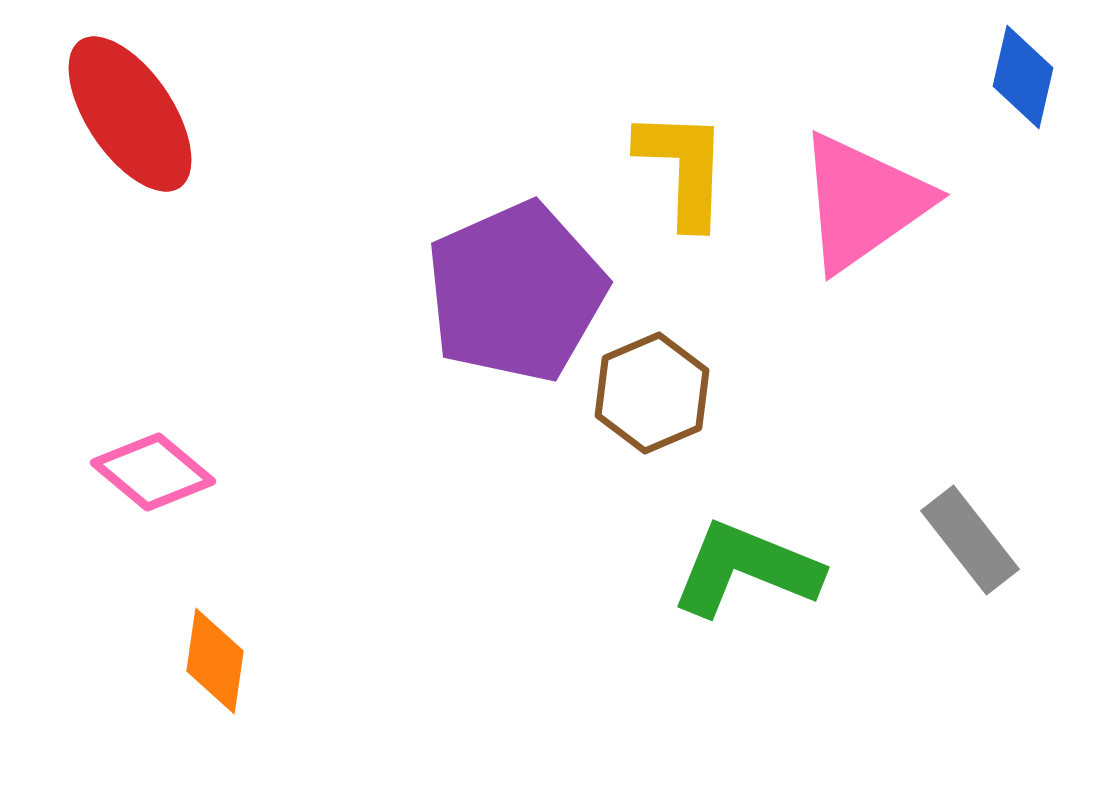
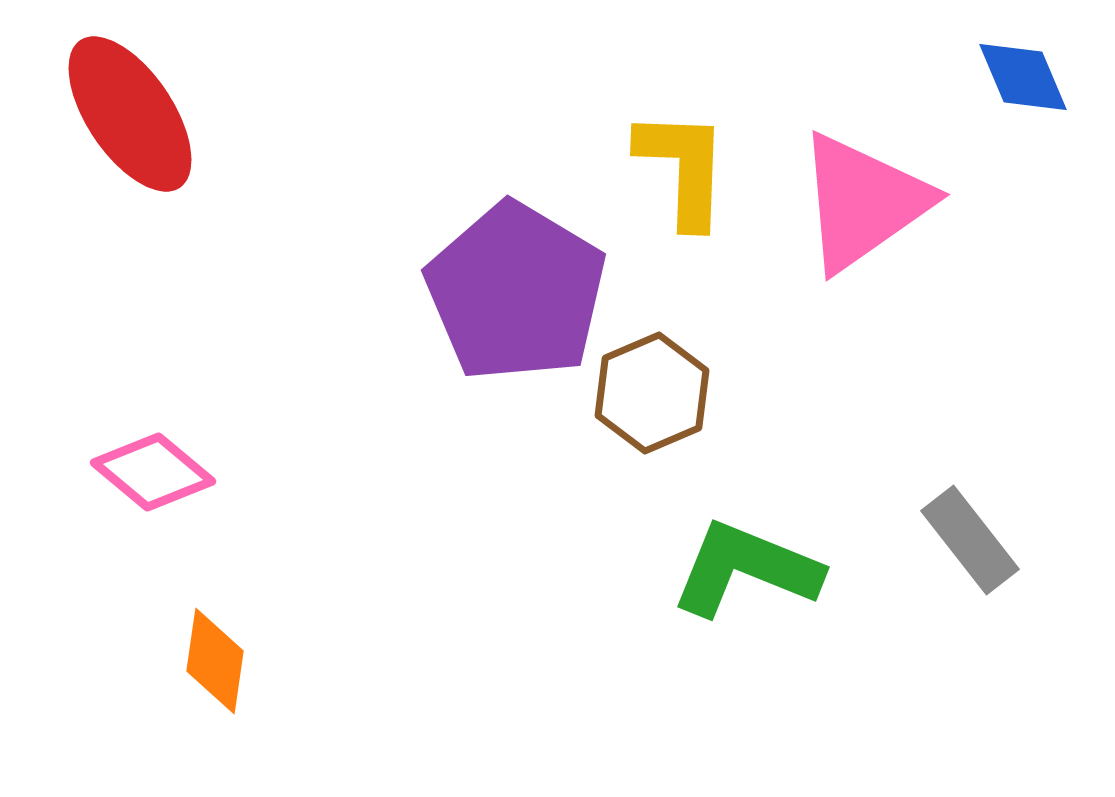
blue diamond: rotated 36 degrees counterclockwise
purple pentagon: rotated 17 degrees counterclockwise
